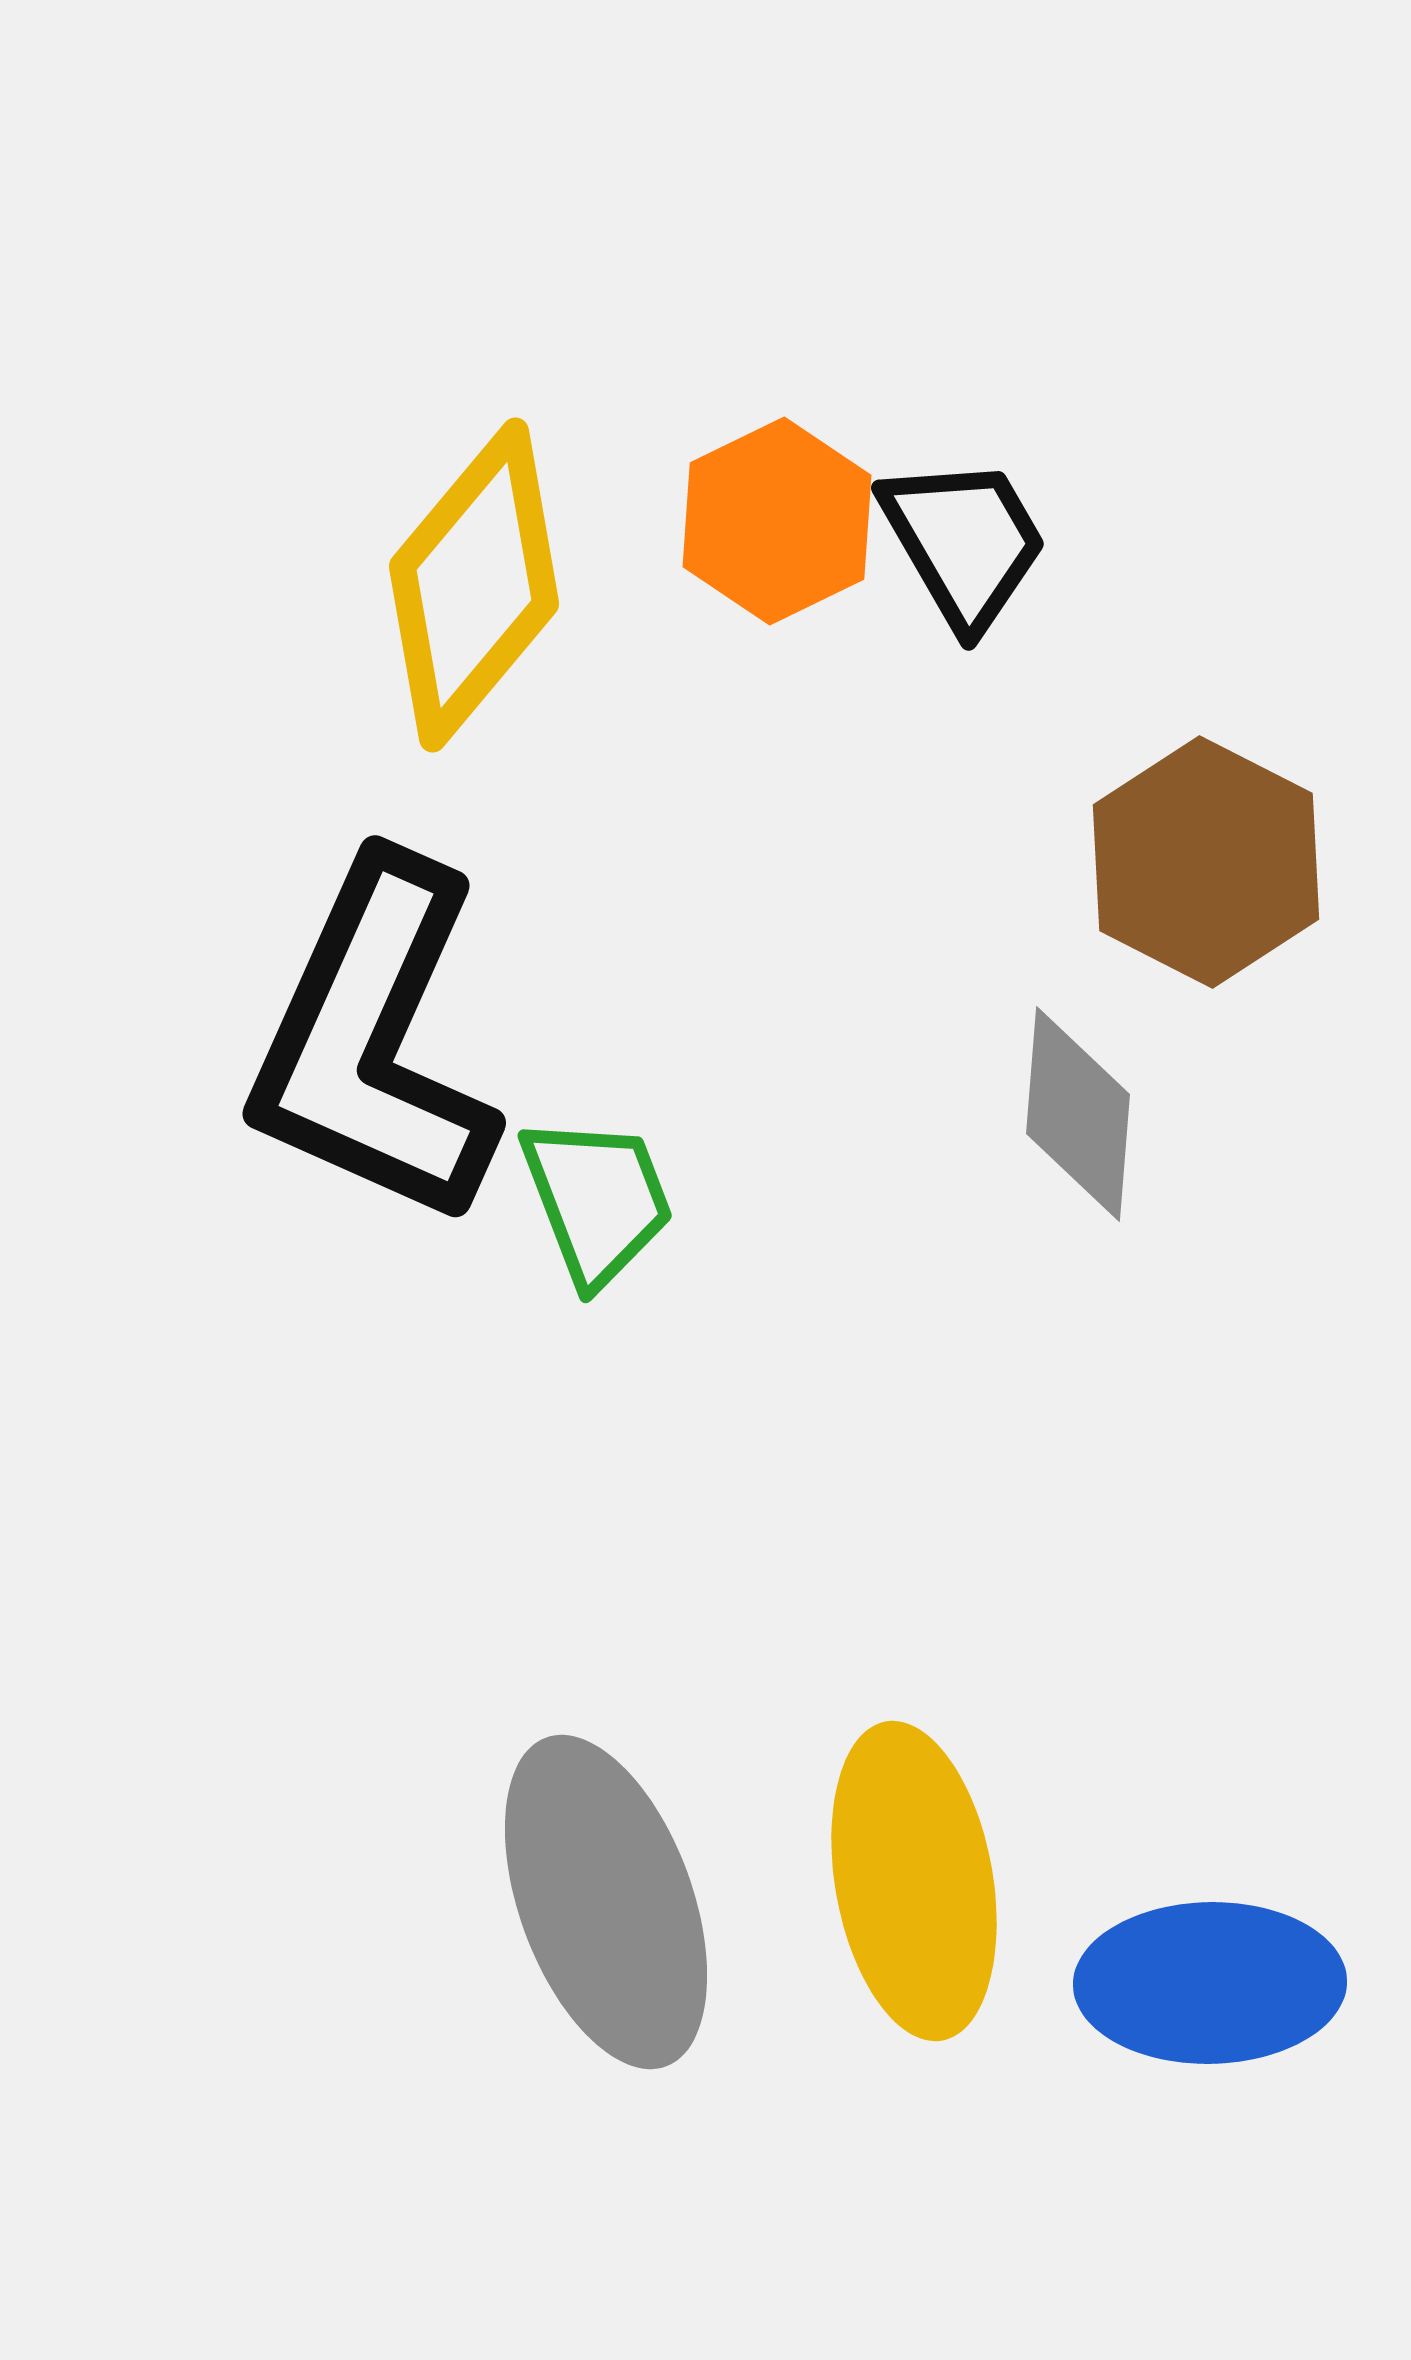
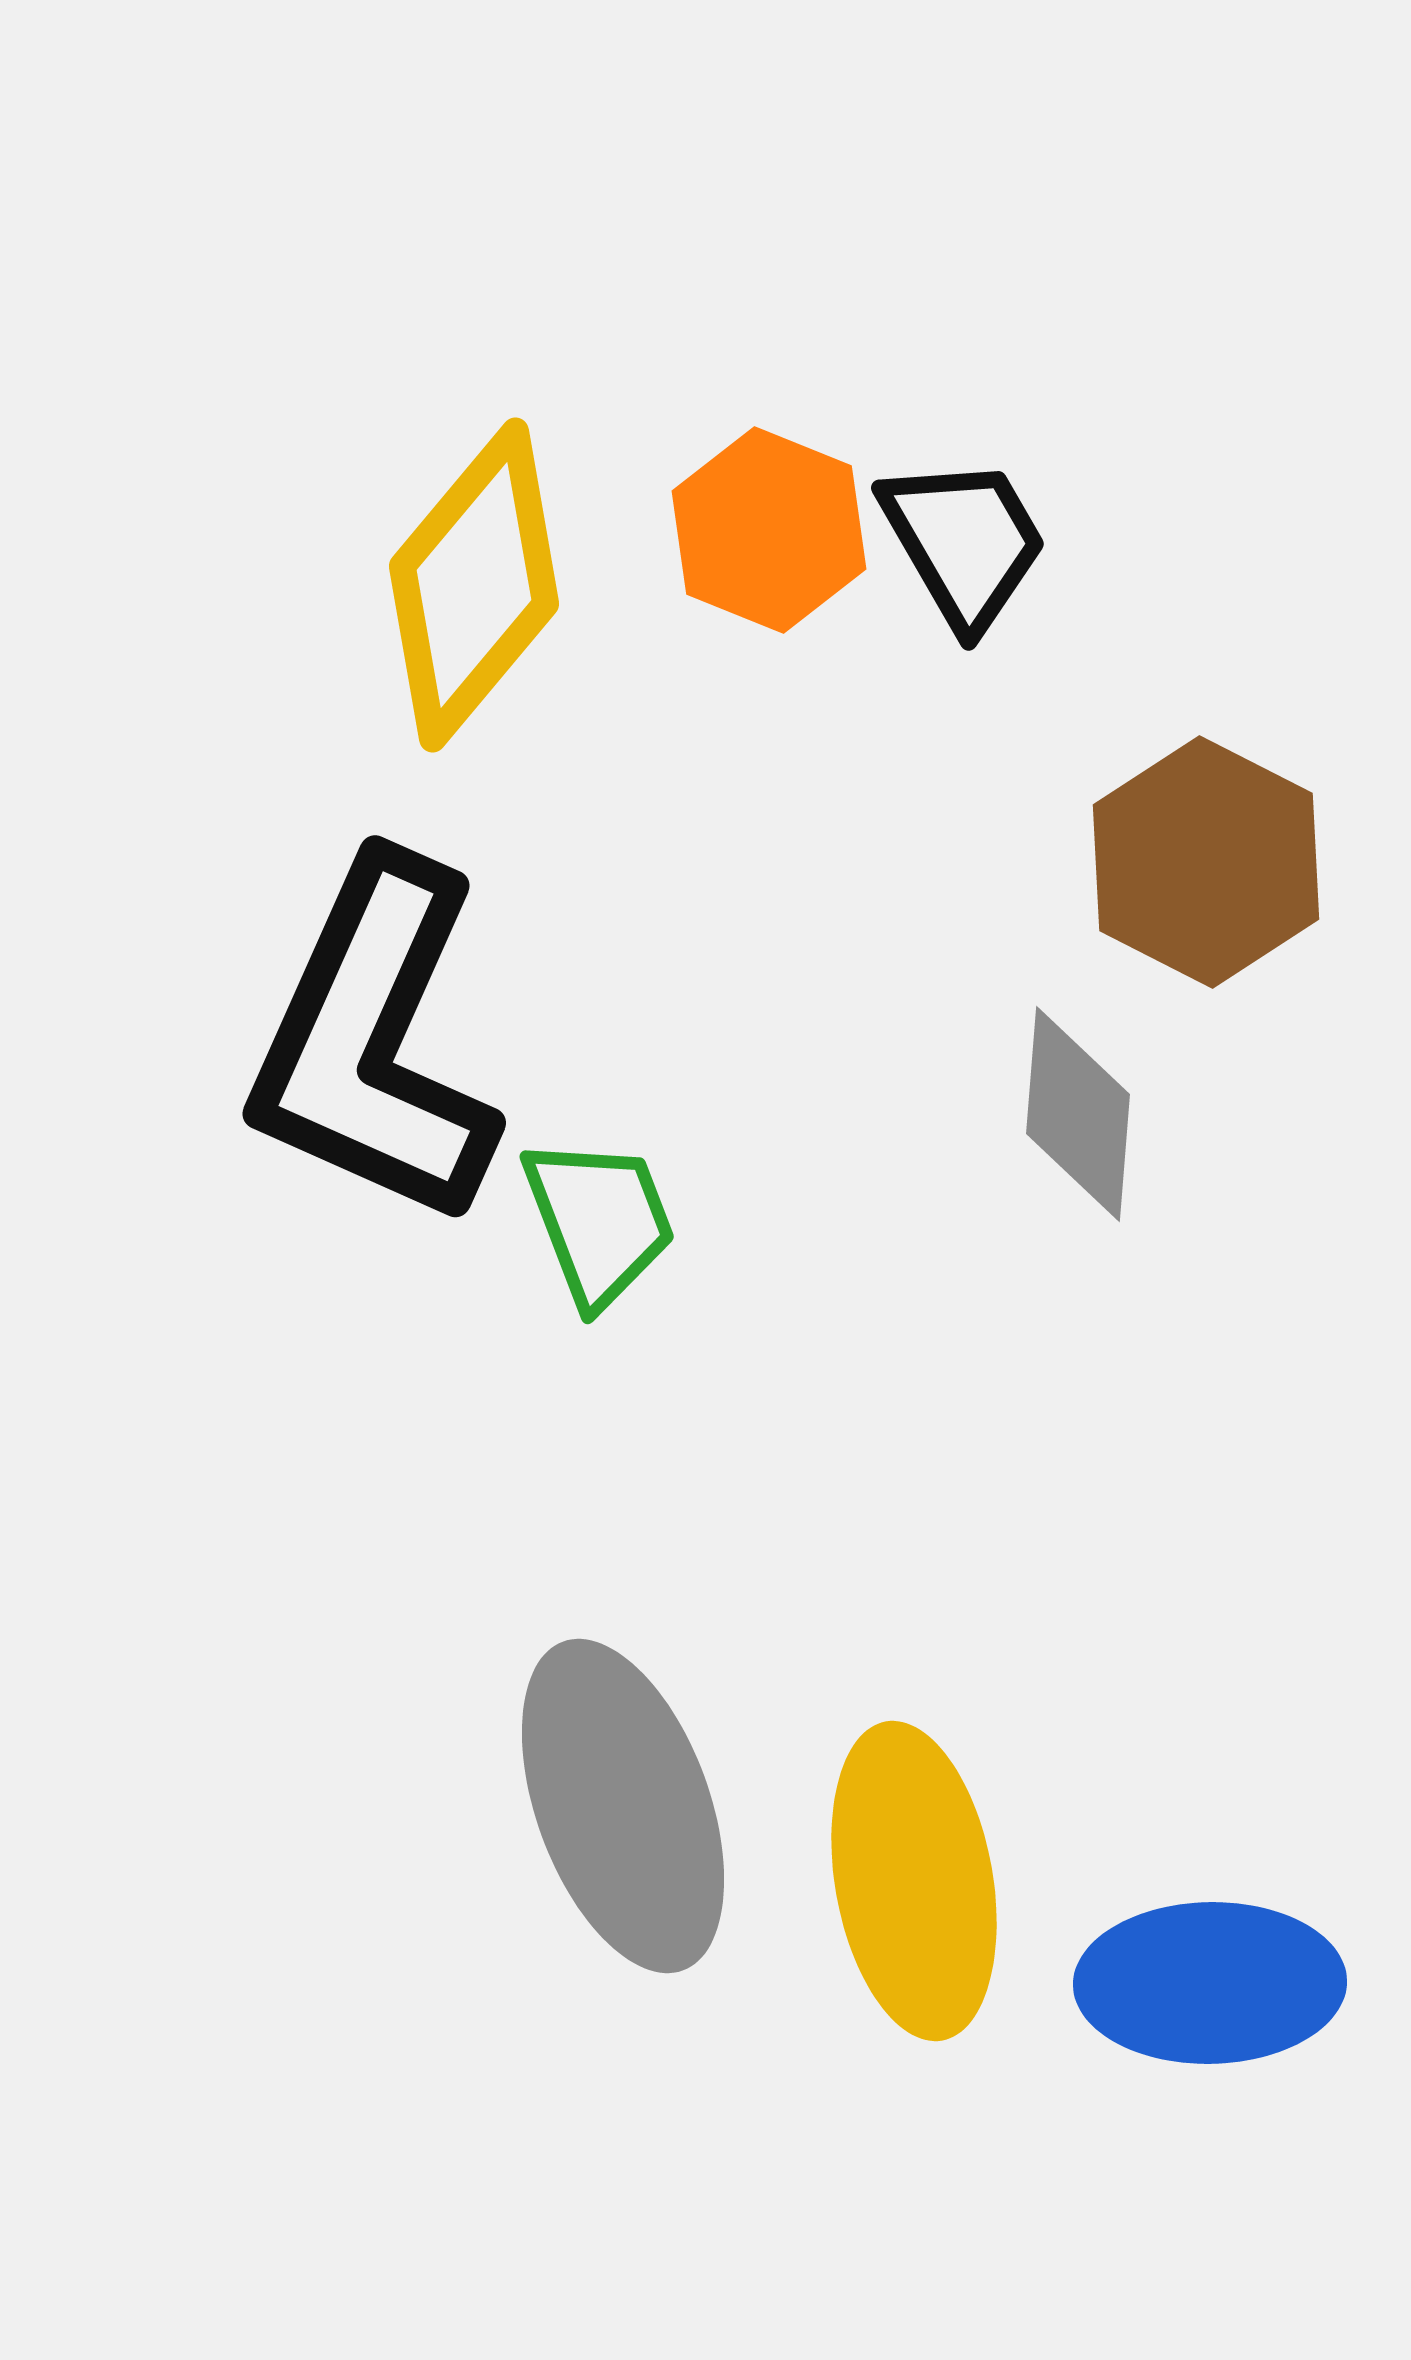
orange hexagon: moved 8 px left, 9 px down; rotated 12 degrees counterclockwise
green trapezoid: moved 2 px right, 21 px down
gray ellipse: moved 17 px right, 96 px up
